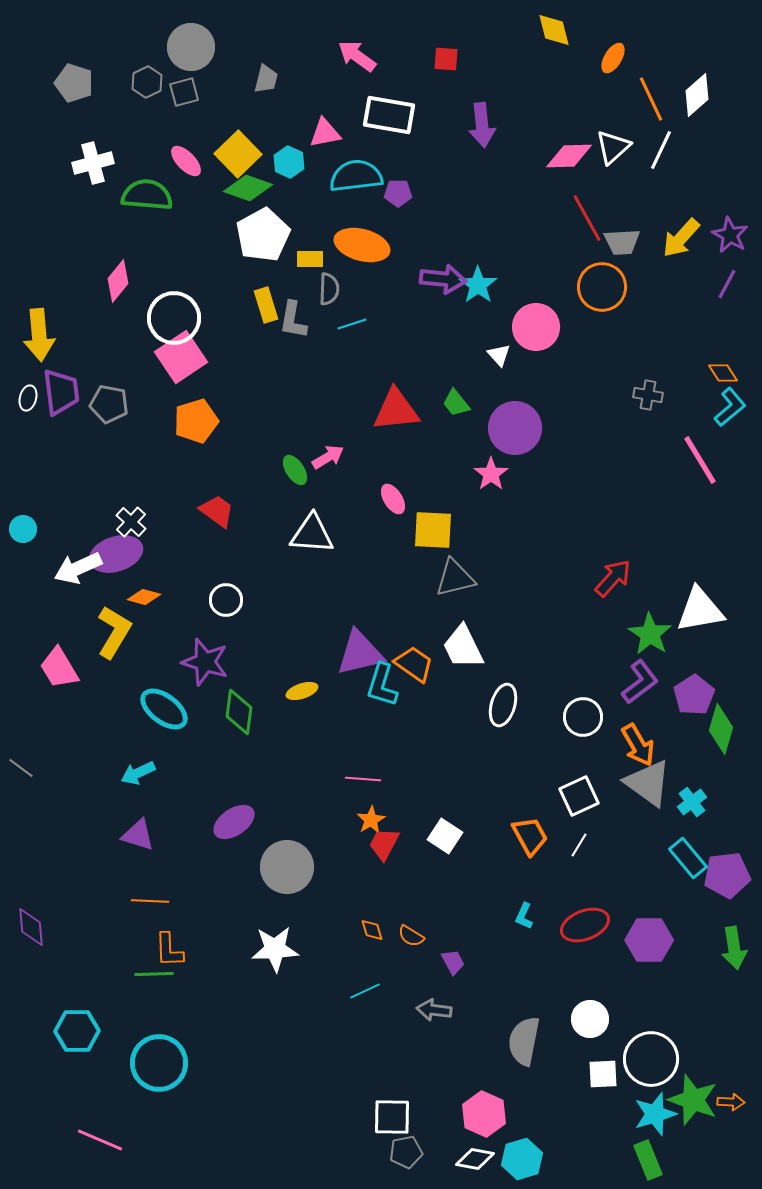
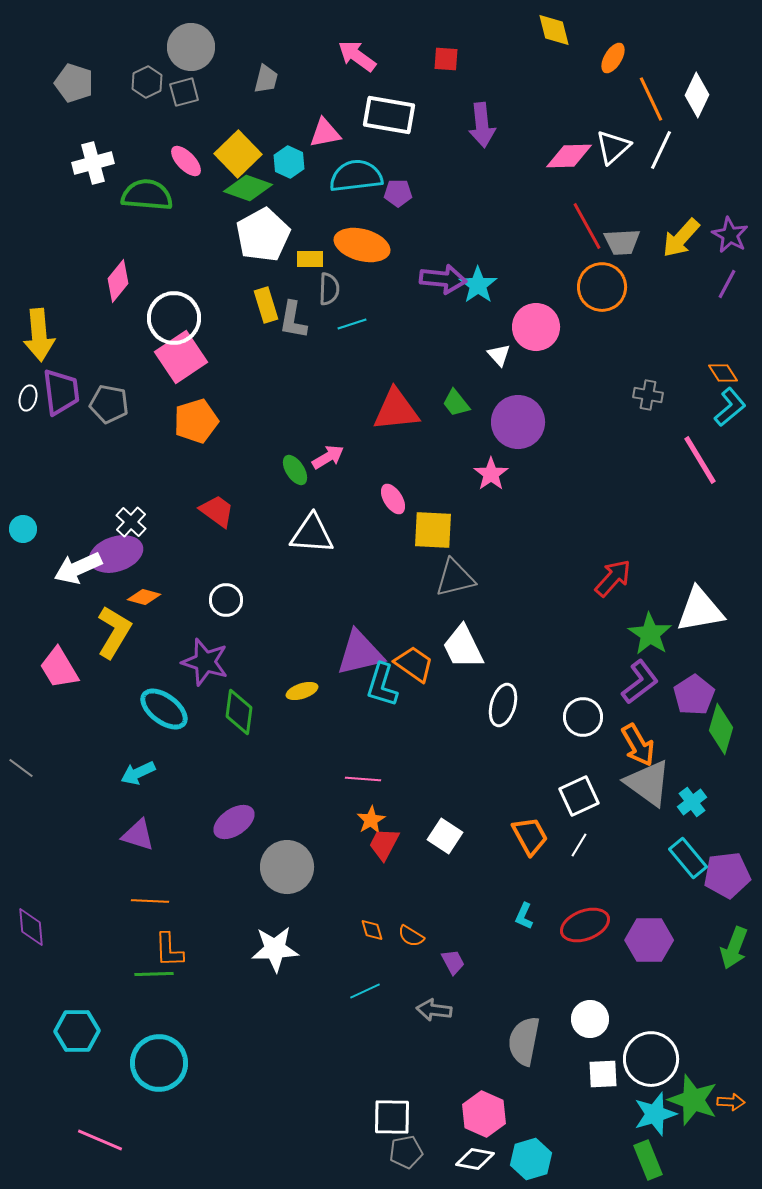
white diamond at (697, 95): rotated 24 degrees counterclockwise
red line at (587, 218): moved 8 px down
purple circle at (515, 428): moved 3 px right, 6 px up
green arrow at (734, 948): rotated 30 degrees clockwise
cyan hexagon at (522, 1159): moved 9 px right
